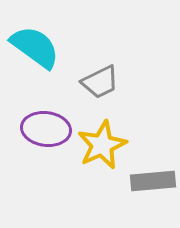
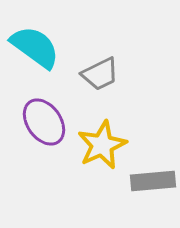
gray trapezoid: moved 8 px up
purple ellipse: moved 2 px left, 7 px up; rotated 48 degrees clockwise
